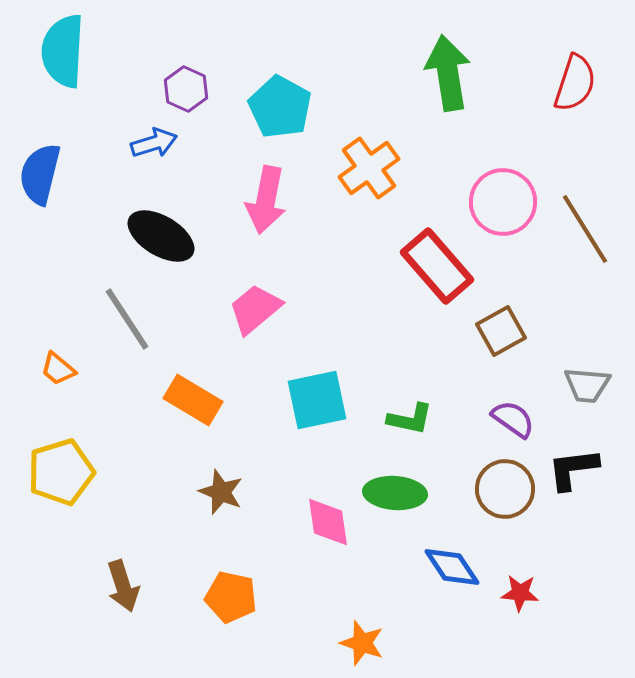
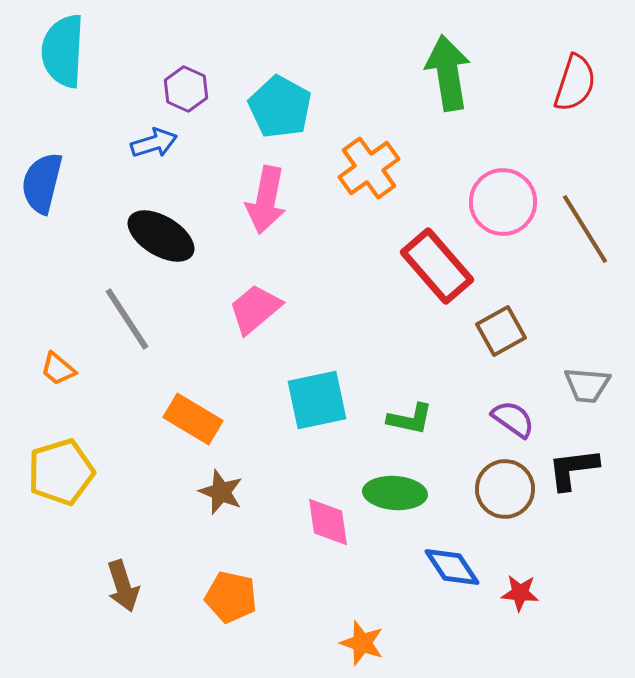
blue semicircle: moved 2 px right, 9 px down
orange rectangle: moved 19 px down
